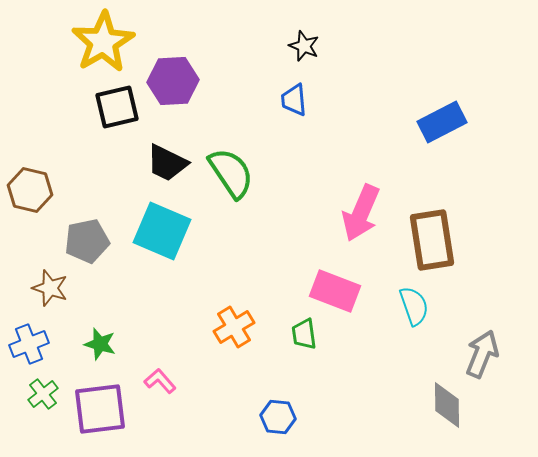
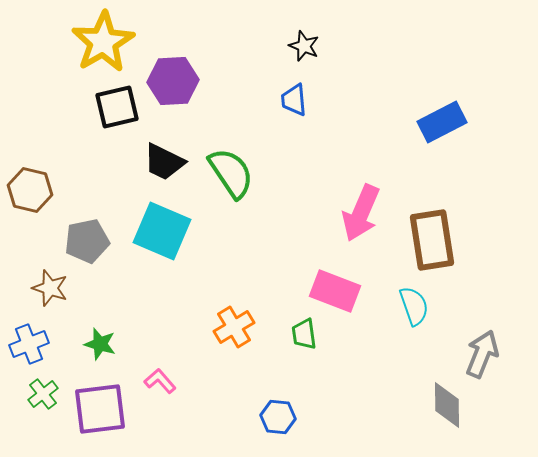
black trapezoid: moved 3 px left, 1 px up
